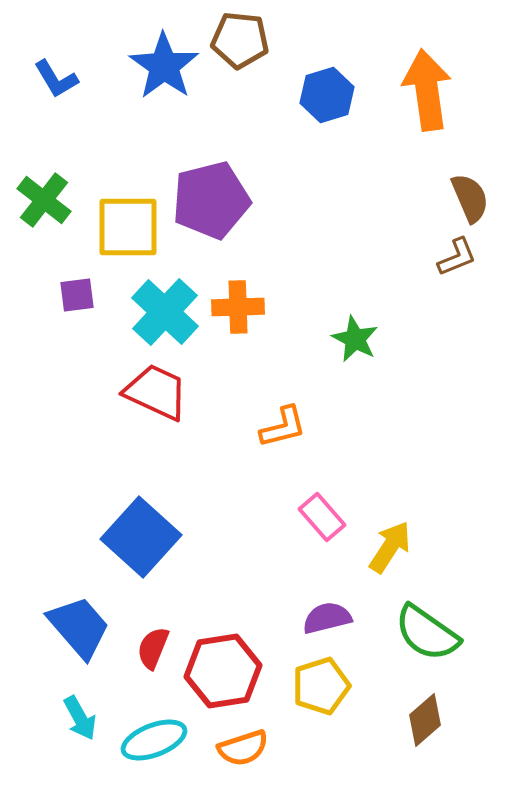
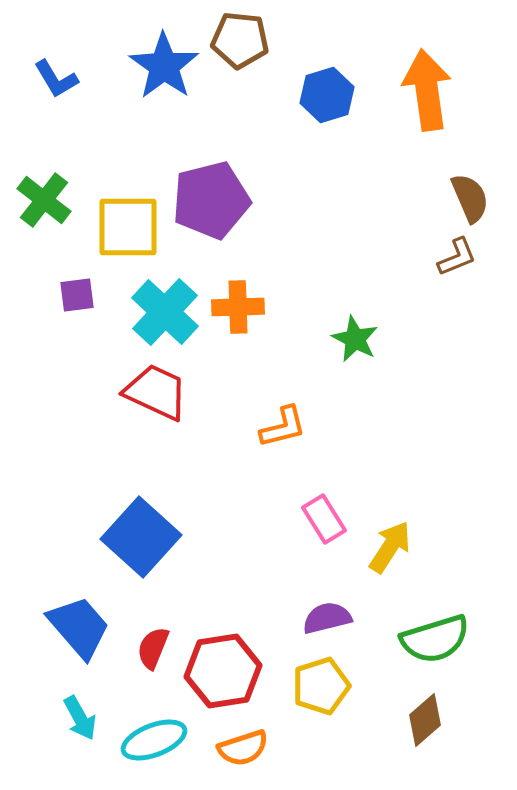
pink rectangle: moved 2 px right, 2 px down; rotated 9 degrees clockwise
green semicircle: moved 8 px right, 6 px down; rotated 52 degrees counterclockwise
